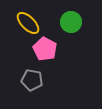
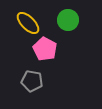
green circle: moved 3 px left, 2 px up
gray pentagon: moved 1 px down
